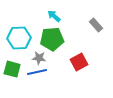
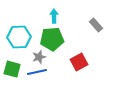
cyan arrow: rotated 48 degrees clockwise
cyan hexagon: moved 1 px up
gray star: moved 1 px up; rotated 24 degrees counterclockwise
